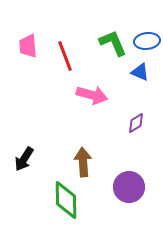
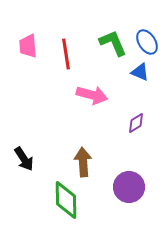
blue ellipse: moved 1 px down; rotated 65 degrees clockwise
red line: moved 1 px right, 2 px up; rotated 12 degrees clockwise
black arrow: rotated 65 degrees counterclockwise
